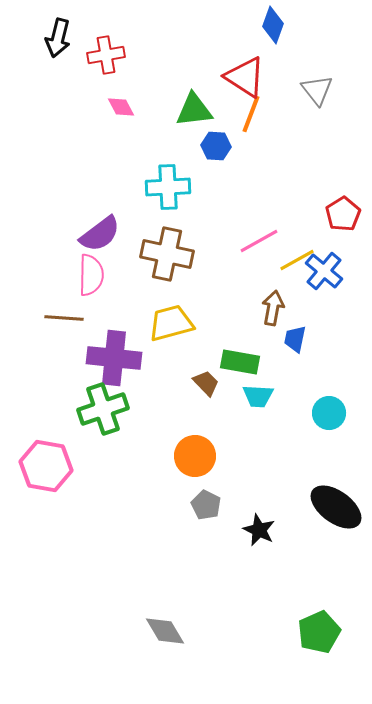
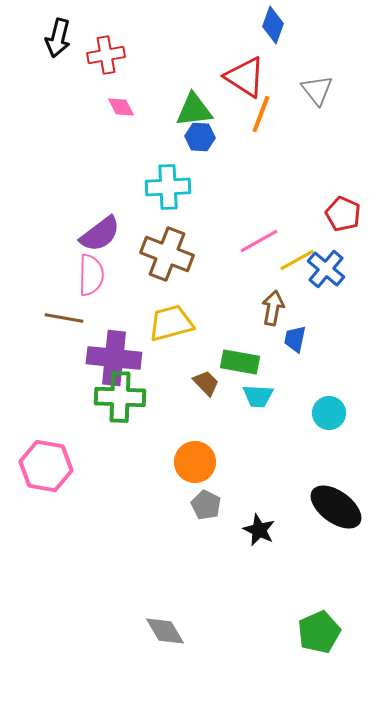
orange line: moved 10 px right
blue hexagon: moved 16 px left, 9 px up
red pentagon: rotated 16 degrees counterclockwise
brown cross: rotated 9 degrees clockwise
blue cross: moved 2 px right, 2 px up
brown line: rotated 6 degrees clockwise
green cross: moved 17 px right, 12 px up; rotated 21 degrees clockwise
orange circle: moved 6 px down
